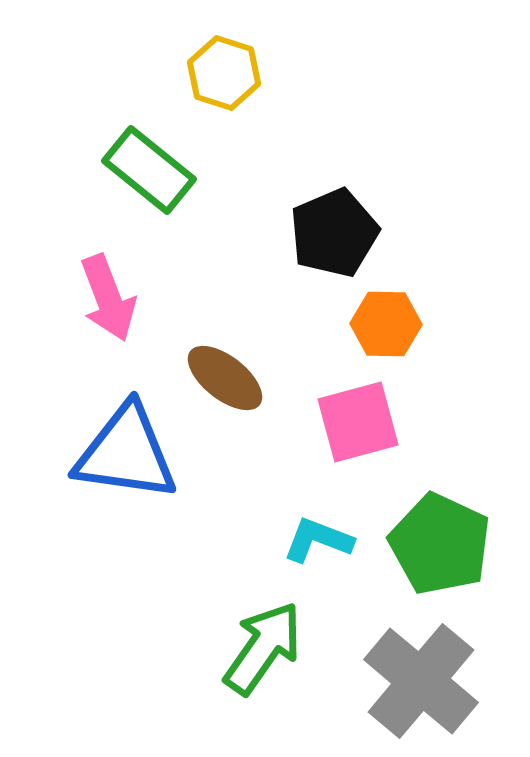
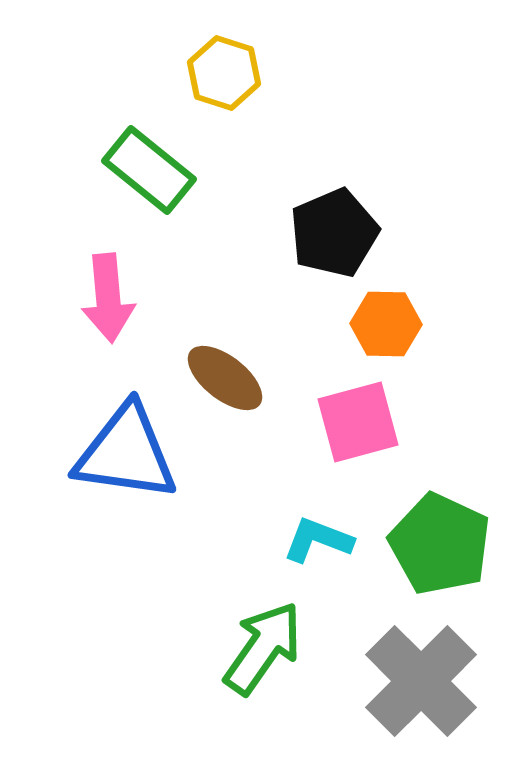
pink arrow: rotated 16 degrees clockwise
gray cross: rotated 5 degrees clockwise
